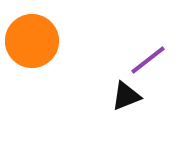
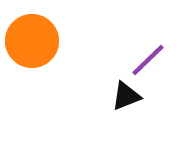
purple line: rotated 6 degrees counterclockwise
